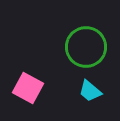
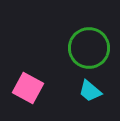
green circle: moved 3 px right, 1 px down
